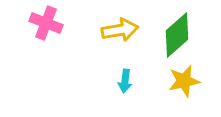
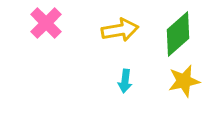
pink cross: rotated 24 degrees clockwise
green diamond: moved 1 px right, 1 px up
